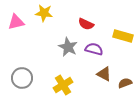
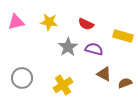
yellow star: moved 5 px right, 9 px down
gray star: rotated 12 degrees clockwise
